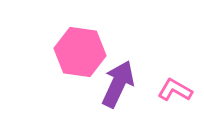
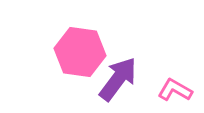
purple arrow: moved 5 px up; rotated 12 degrees clockwise
